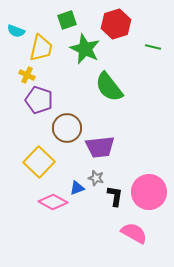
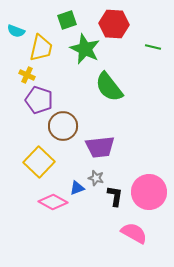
red hexagon: moved 2 px left; rotated 20 degrees clockwise
brown circle: moved 4 px left, 2 px up
